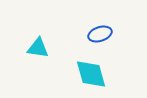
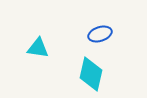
cyan diamond: rotated 28 degrees clockwise
